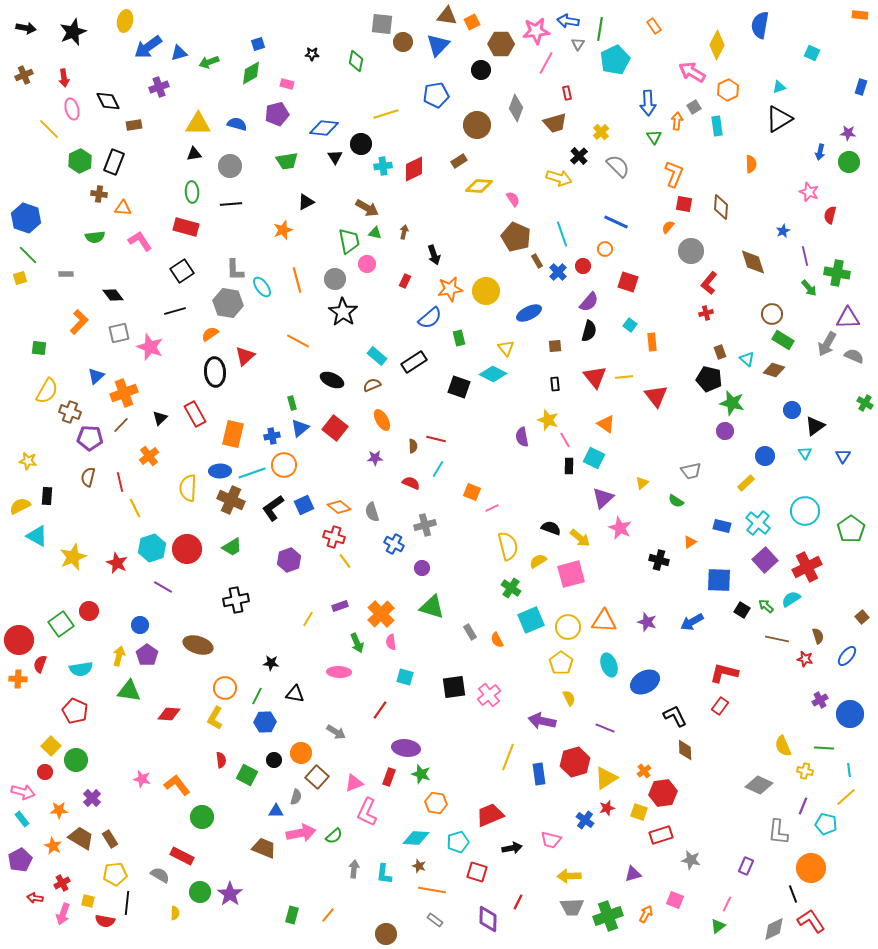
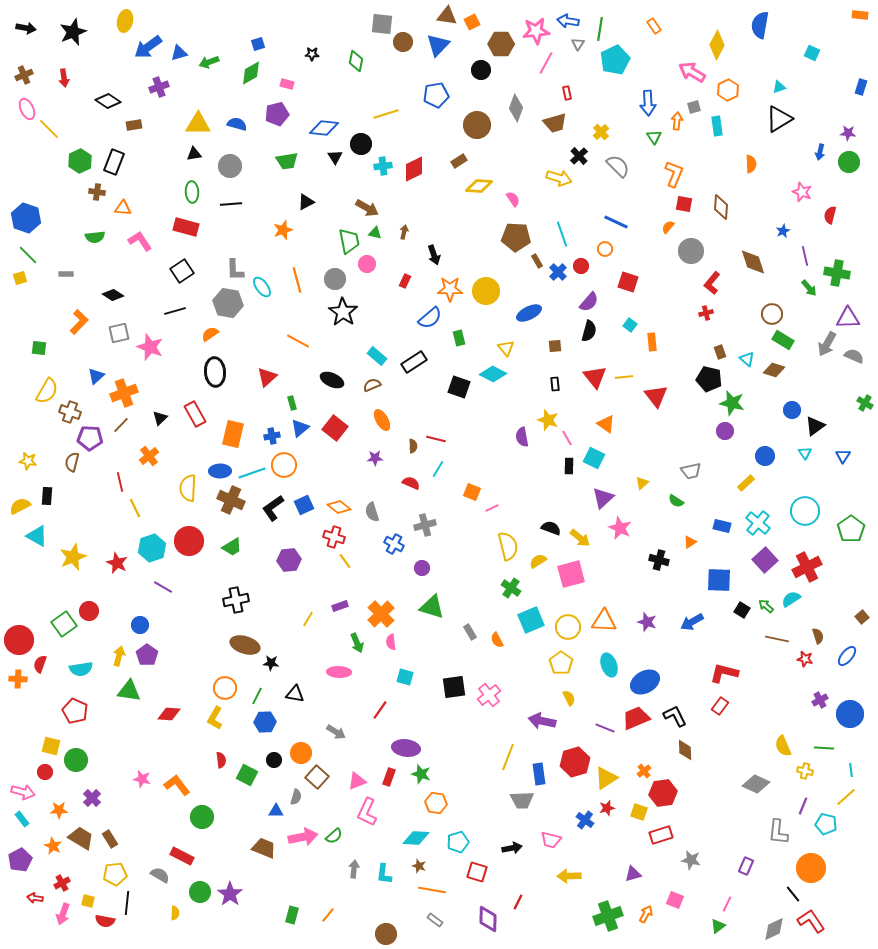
black diamond at (108, 101): rotated 30 degrees counterclockwise
gray square at (694, 107): rotated 16 degrees clockwise
pink ellipse at (72, 109): moved 45 px left; rotated 10 degrees counterclockwise
pink star at (809, 192): moved 7 px left
brown cross at (99, 194): moved 2 px left, 2 px up
brown pentagon at (516, 237): rotated 20 degrees counterclockwise
red circle at (583, 266): moved 2 px left
red L-shape at (709, 283): moved 3 px right
orange star at (450, 289): rotated 10 degrees clockwise
black diamond at (113, 295): rotated 20 degrees counterclockwise
red triangle at (245, 356): moved 22 px right, 21 px down
pink line at (565, 440): moved 2 px right, 2 px up
brown semicircle at (88, 477): moved 16 px left, 15 px up
red circle at (187, 549): moved 2 px right, 8 px up
purple hexagon at (289, 560): rotated 15 degrees clockwise
green square at (61, 624): moved 3 px right
brown ellipse at (198, 645): moved 47 px right
yellow square at (51, 746): rotated 30 degrees counterclockwise
cyan line at (849, 770): moved 2 px right
pink triangle at (354, 783): moved 3 px right, 2 px up
gray diamond at (759, 785): moved 3 px left, 1 px up
red trapezoid at (490, 815): moved 146 px right, 97 px up
pink arrow at (301, 833): moved 2 px right, 4 px down
black line at (793, 894): rotated 18 degrees counterclockwise
gray trapezoid at (572, 907): moved 50 px left, 107 px up
